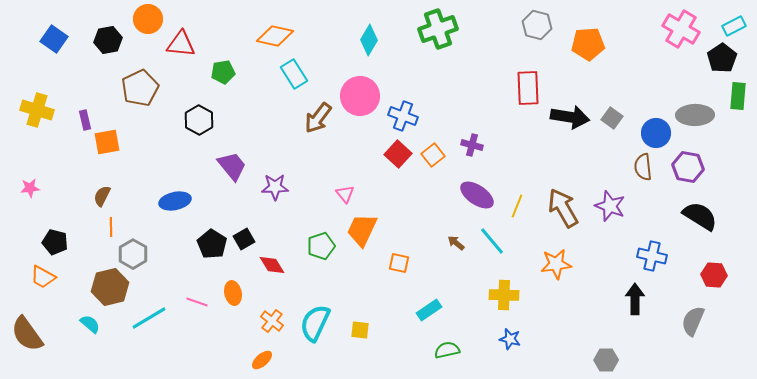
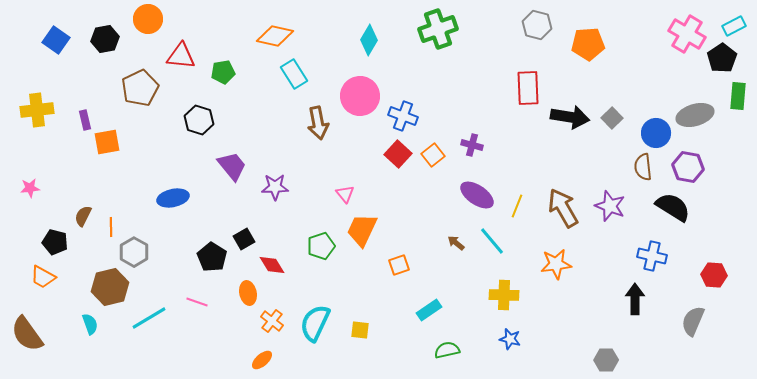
pink cross at (681, 29): moved 6 px right, 5 px down
blue square at (54, 39): moved 2 px right, 1 px down
black hexagon at (108, 40): moved 3 px left, 1 px up
red triangle at (181, 44): moved 12 px down
yellow cross at (37, 110): rotated 24 degrees counterclockwise
gray ellipse at (695, 115): rotated 15 degrees counterclockwise
brown arrow at (318, 118): moved 5 px down; rotated 48 degrees counterclockwise
gray square at (612, 118): rotated 10 degrees clockwise
black hexagon at (199, 120): rotated 12 degrees counterclockwise
brown semicircle at (102, 196): moved 19 px left, 20 px down
blue ellipse at (175, 201): moved 2 px left, 3 px up
black semicircle at (700, 216): moved 27 px left, 9 px up
black pentagon at (212, 244): moved 13 px down
gray hexagon at (133, 254): moved 1 px right, 2 px up
orange square at (399, 263): moved 2 px down; rotated 30 degrees counterclockwise
orange ellipse at (233, 293): moved 15 px right
cyan semicircle at (90, 324): rotated 30 degrees clockwise
